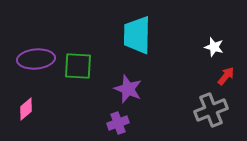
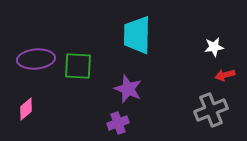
white star: rotated 24 degrees counterclockwise
red arrow: moved 1 px left, 1 px up; rotated 144 degrees counterclockwise
